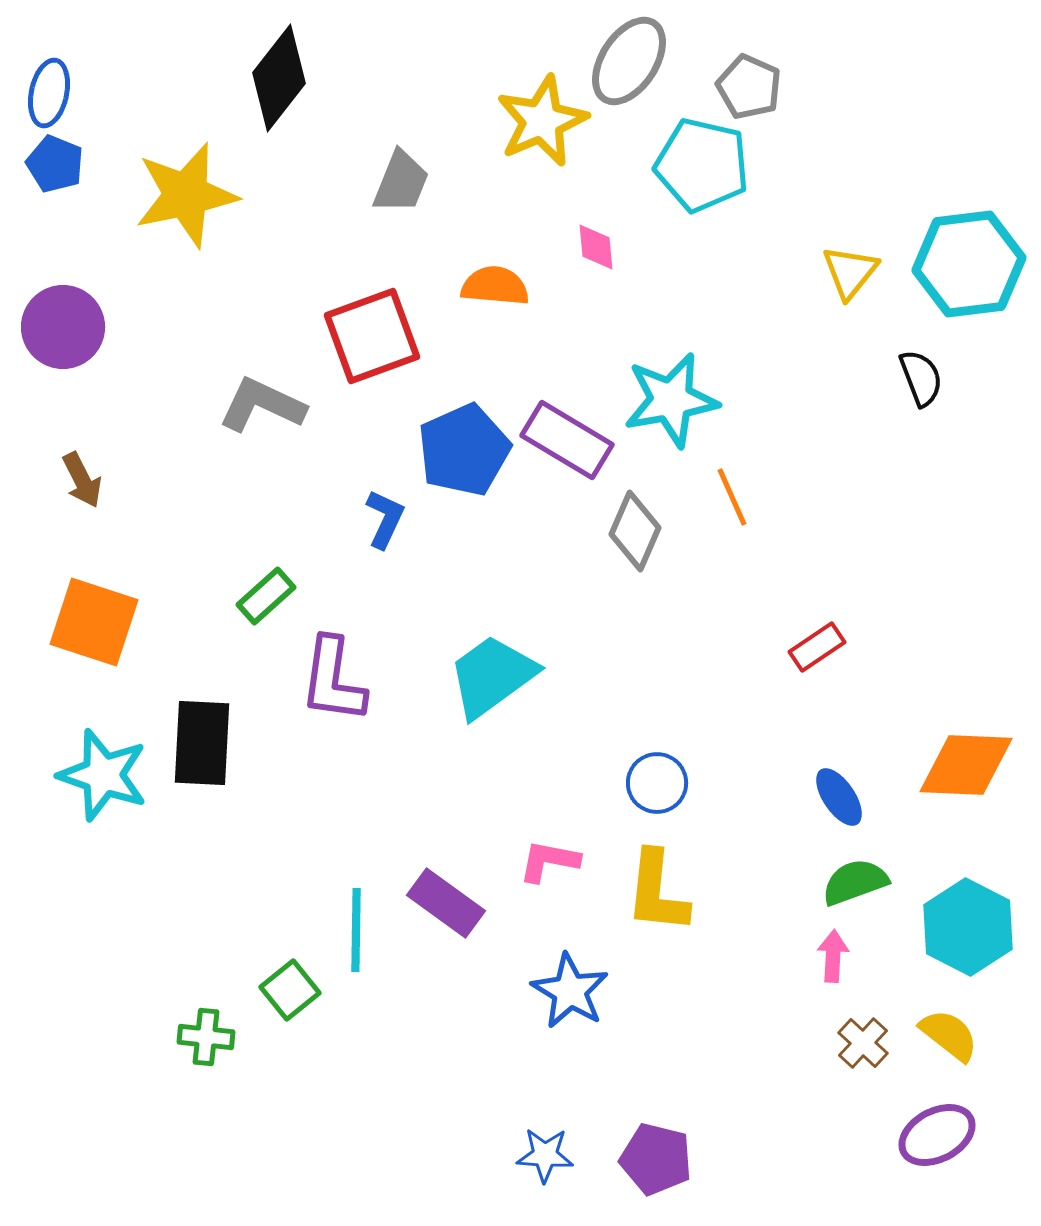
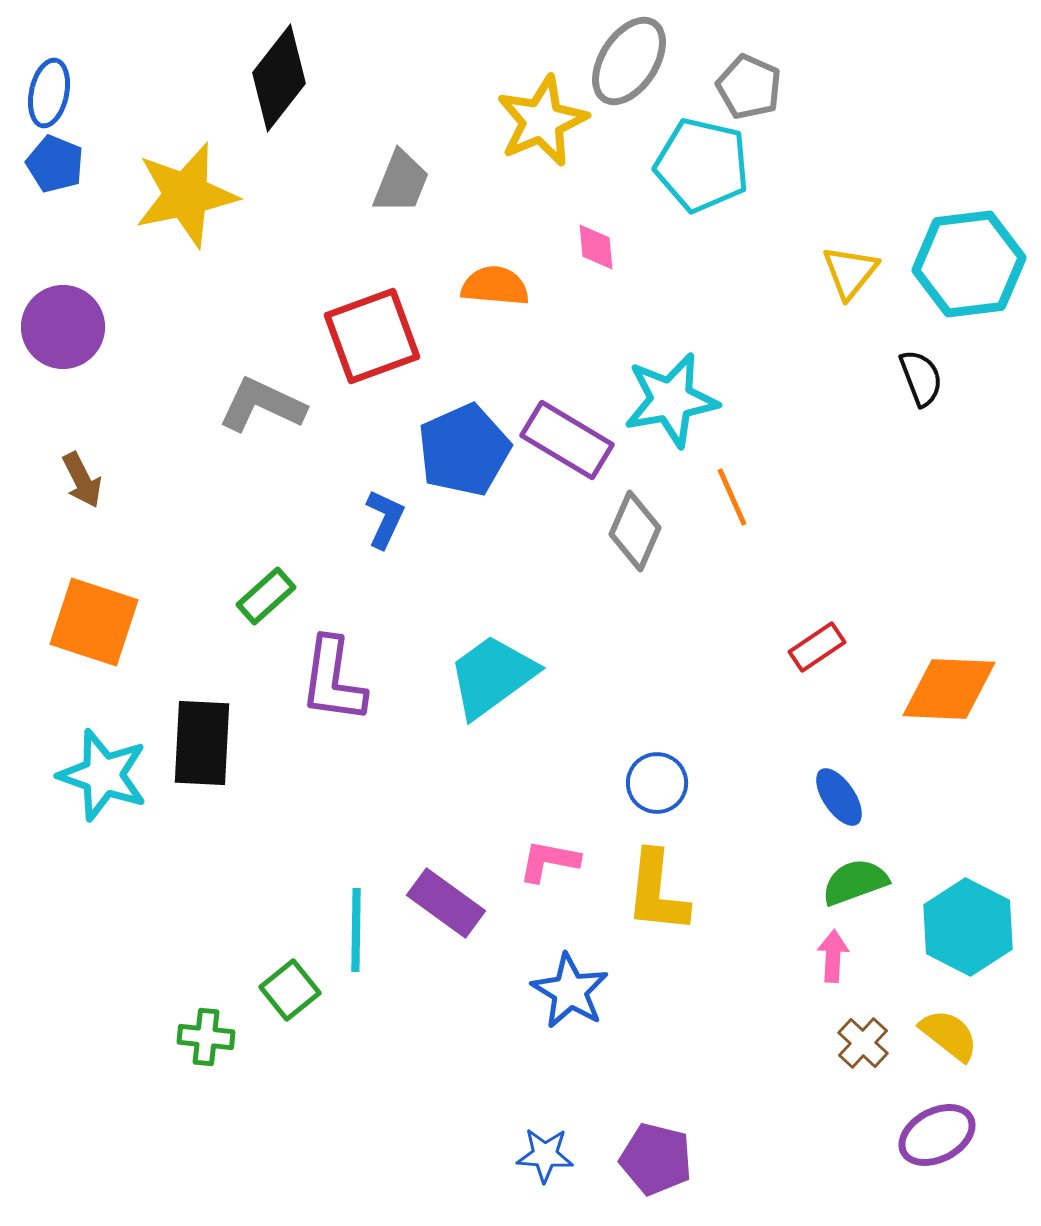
orange diamond at (966, 765): moved 17 px left, 76 px up
